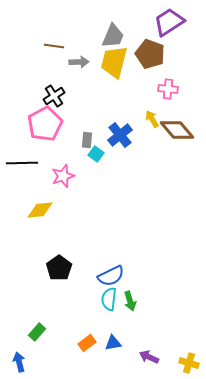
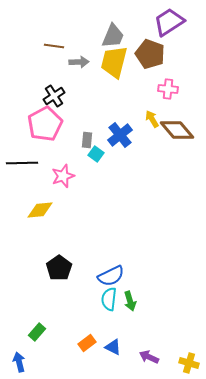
blue triangle: moved 4 px down; rotated 36 degrees clockwise
